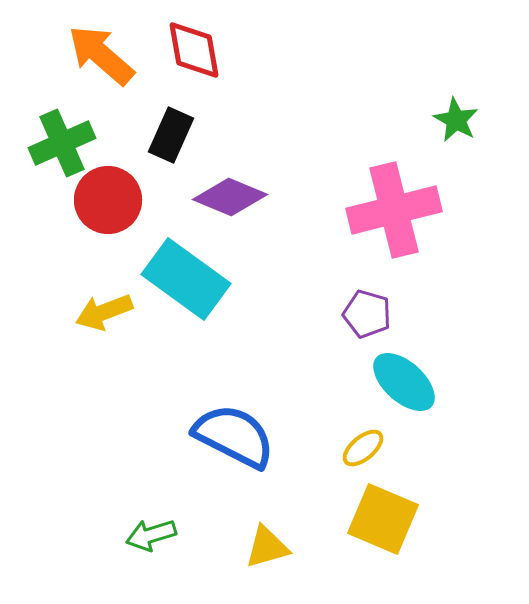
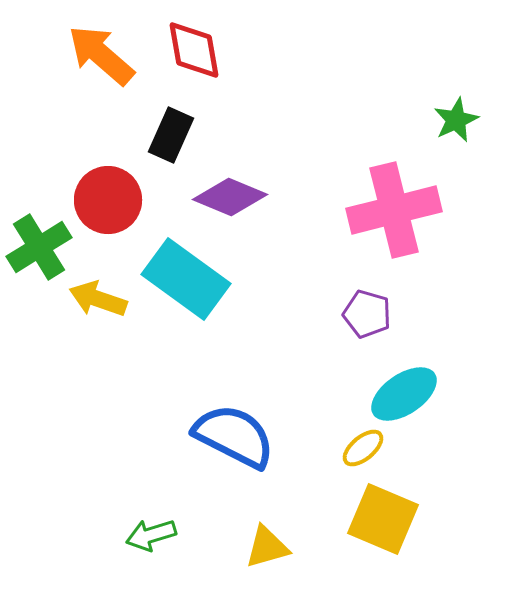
green star: rotated 18 degrees clockwise
green cross: moved 23 px left, 104 px down; rotated 8 degrees counterclockwise
yellow arrow: moved 6 px left, 13 px up; rotated 40 degrees clockwise
cyan ellipse: moved 12 px down; rotated 76 degrees counterclockwise
